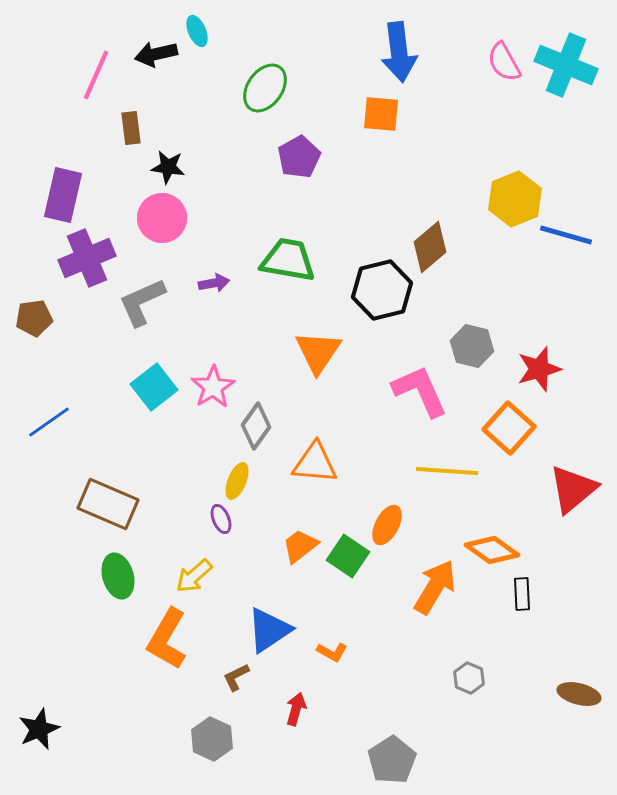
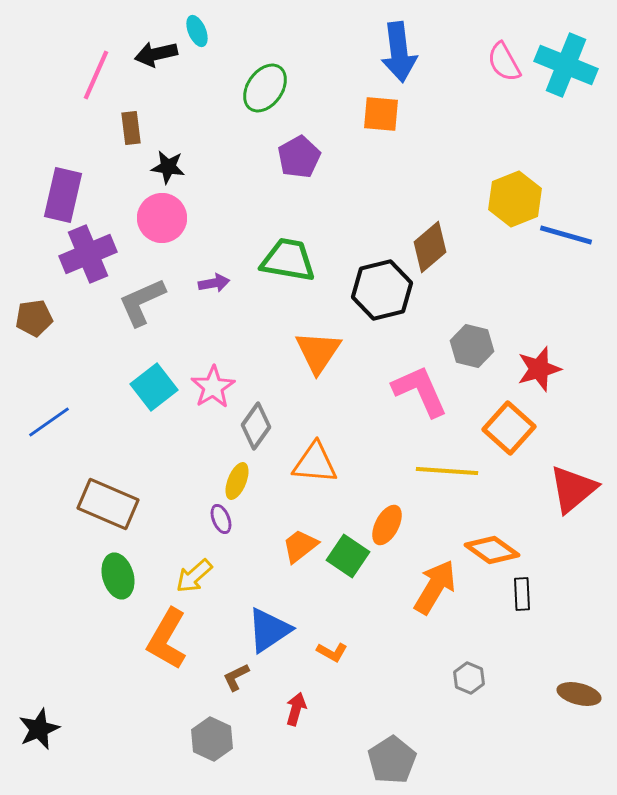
purple cross at (87, 258): moved 1 px right, 4 px up
